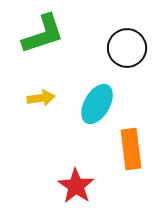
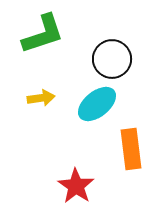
black circle: moved 15 px left, 11 px down
cyan ellipse: rotated 21 degrees clockwise
